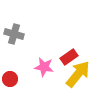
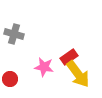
yellow arrow: rotated 104 degrees clockwise
